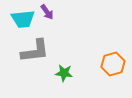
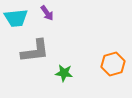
purple arrow: moved 1 px down
cyan trapezoid: moved 7 px left, 1 px up
